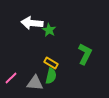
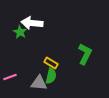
green star: moved 29 px left, 2 px down
pink line: moved 1 px left, 1 px up; rotated 24 degrees clockwise
gray triangle: moved 4 px right
